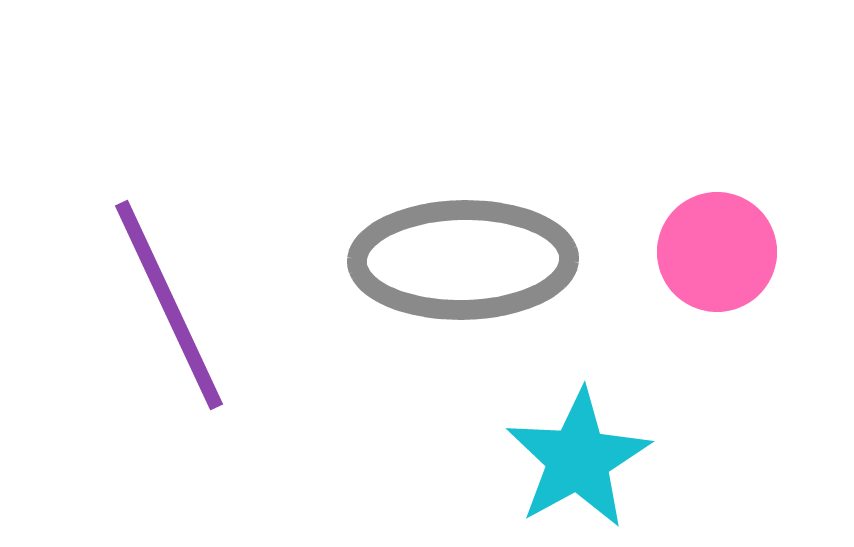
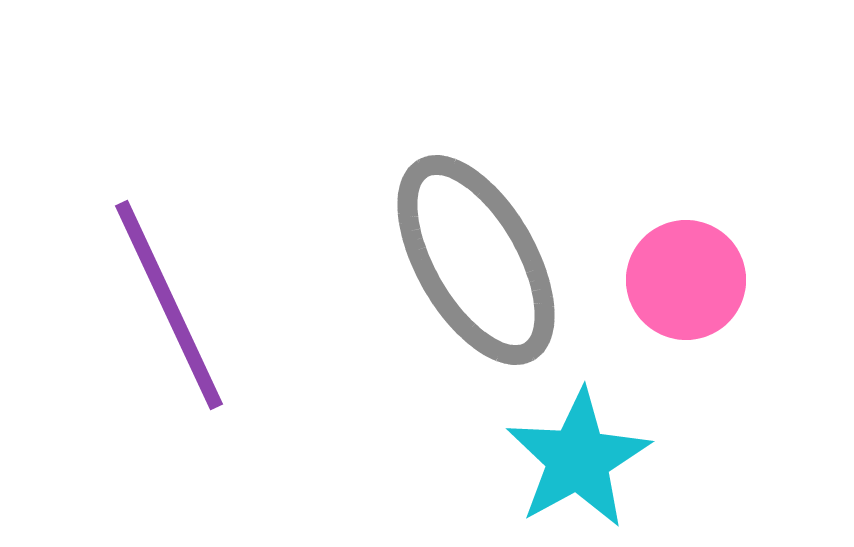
pink circle: moved 31 px left, 28 px down
gray ellipse: moved 13 px right; rotated 61 degrees clockwise
